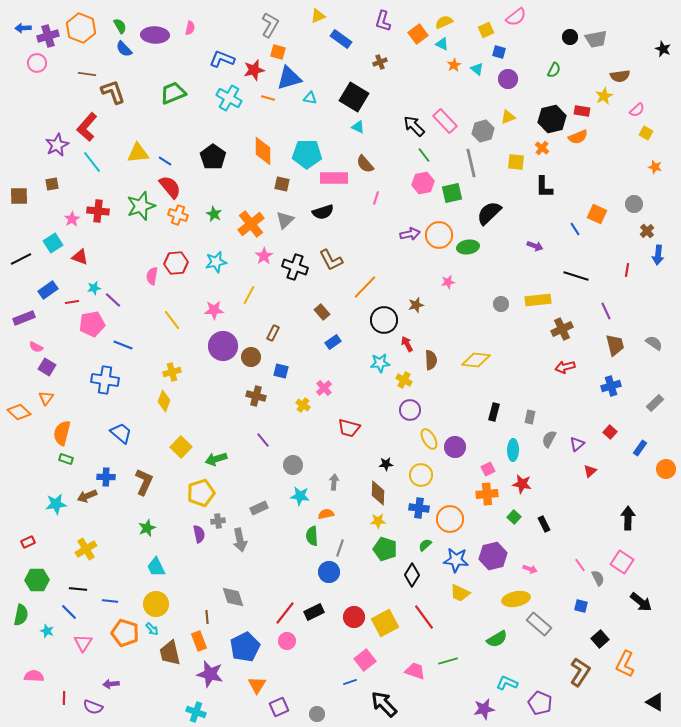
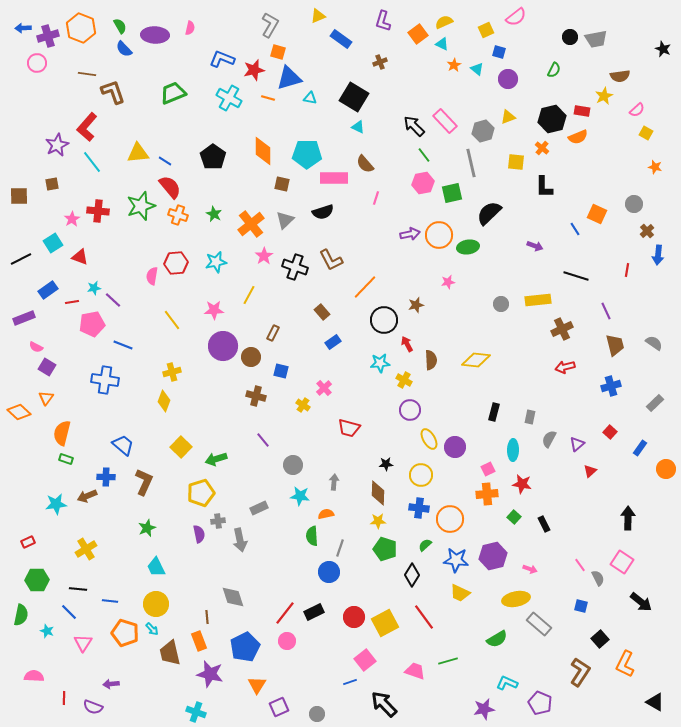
blue trapezoid at (121, 433): moved 2 px right, 12 px down
